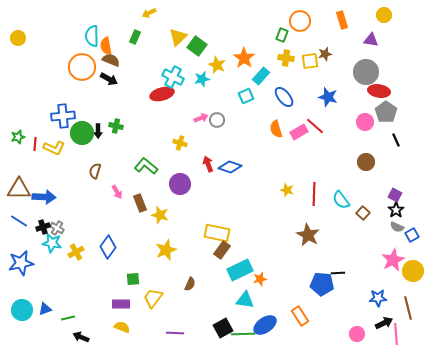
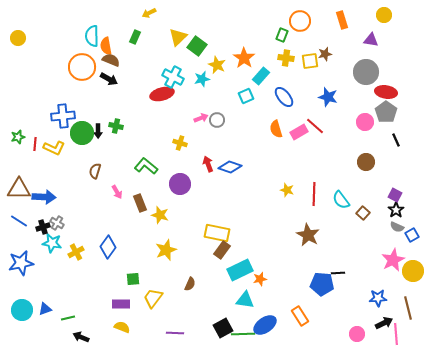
red ellipse at (379, 91): moved 7 px right, 1 px down
gray cross at (57, 228): moved 5 px up
